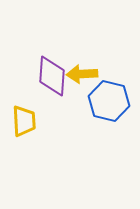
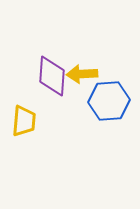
blue hexagon: rotated 18 degrees counterclockwise
yellow trapezoid: rotated 8 degrees clockwise
